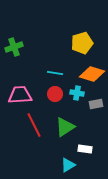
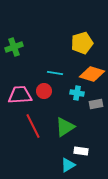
red circle: moved 11 px left, 3 px up
red line: moved 1 px left, 1 px down
white rectangle: moved 4 px left, 2 px down
